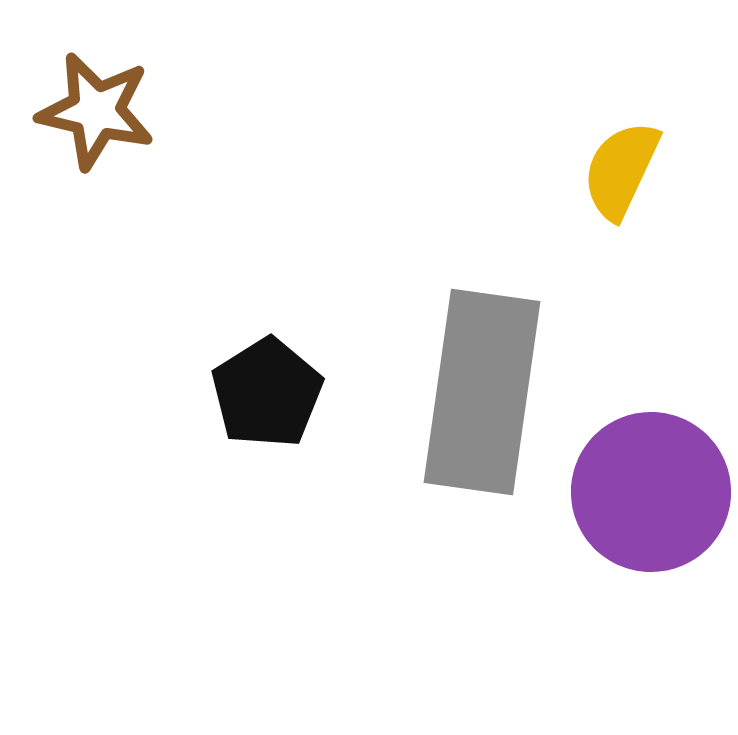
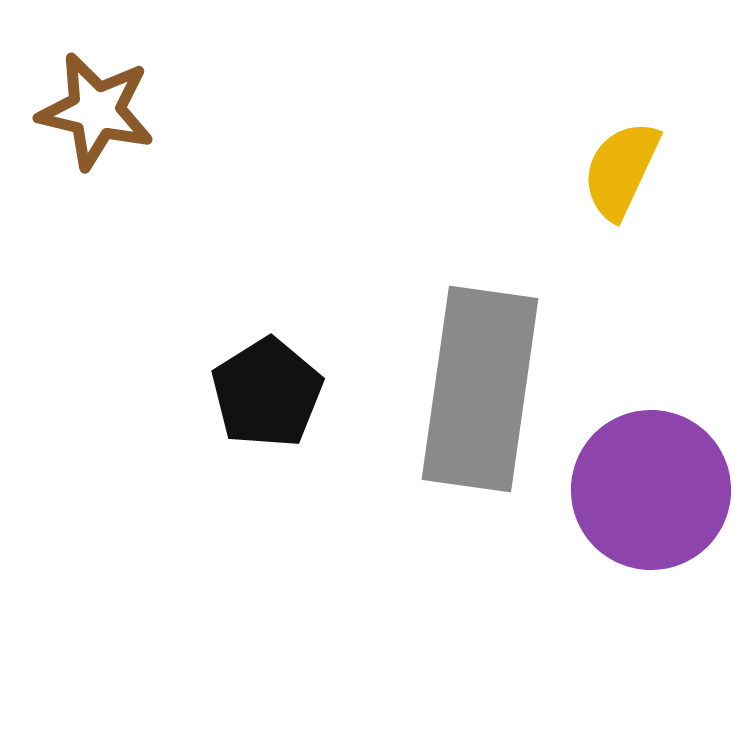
gray rectangle: moved 2 px left, 3 px up
purple circle: moved 2 px up
